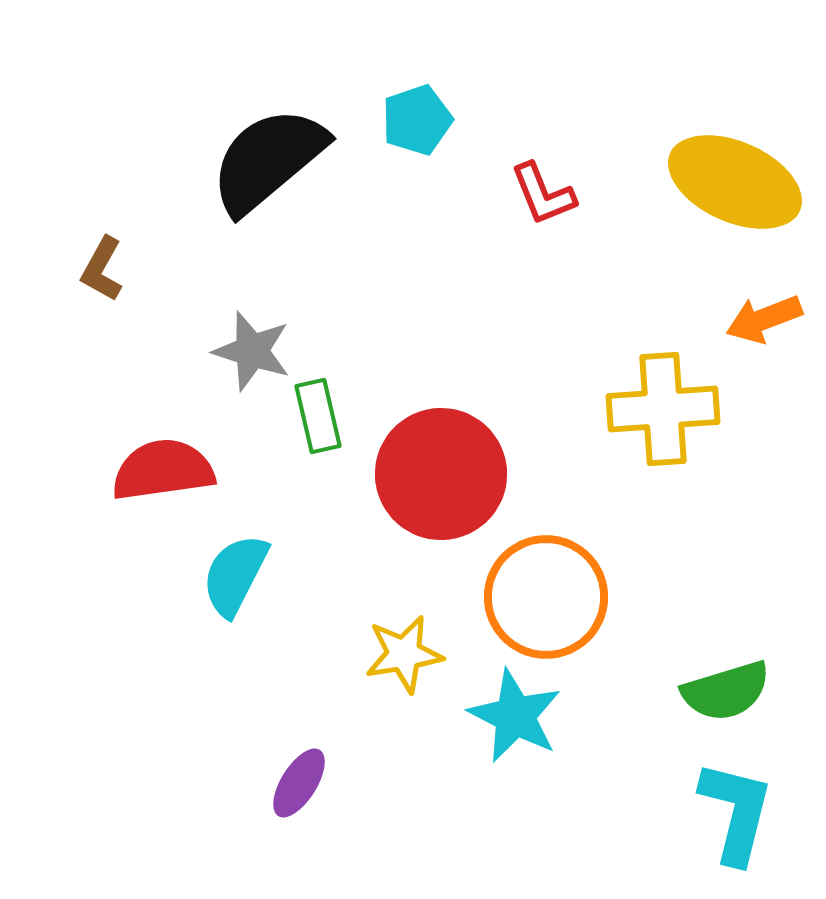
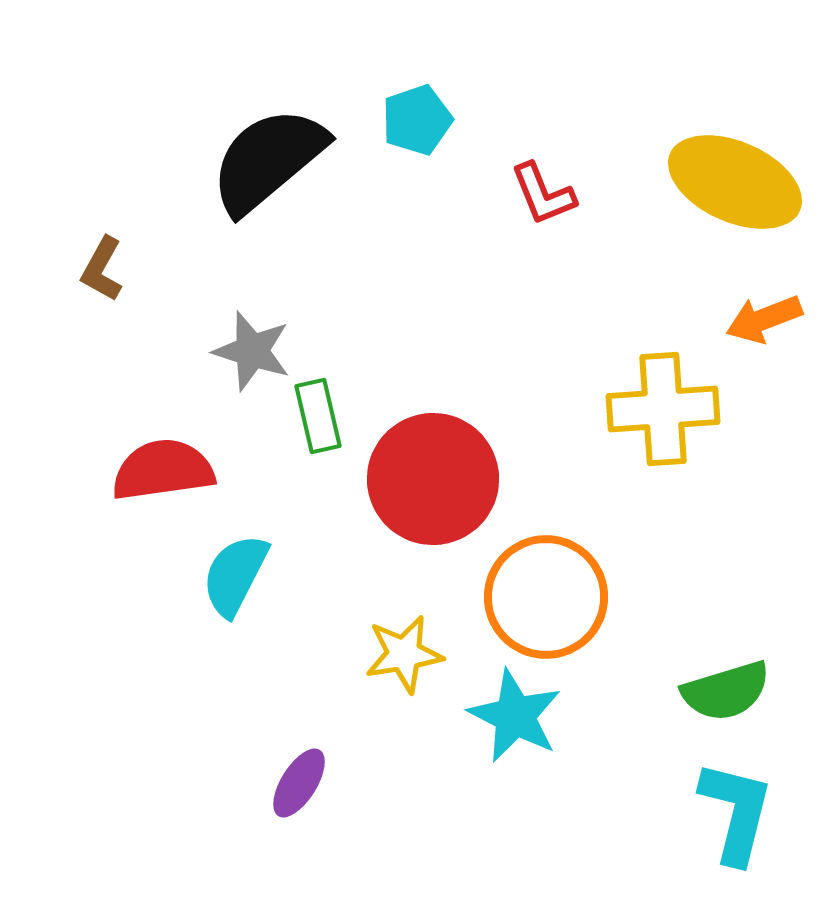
red circle: moved 8 px left, 5 px down
